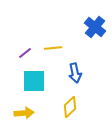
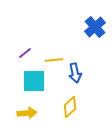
blue cross: rotated 10 degrees clockwise
yellow line: moved 1 px right, 12 px down
yellow arrow: moved 3 px right
